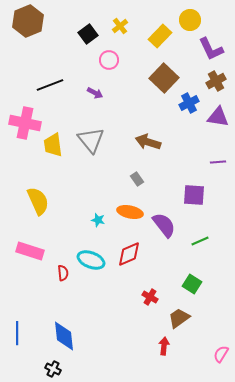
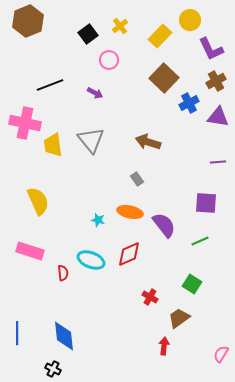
purple square: moved 12 px right, 8 px down
